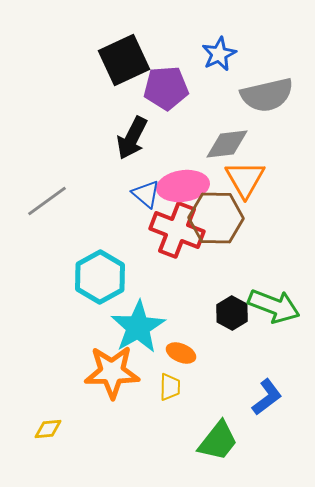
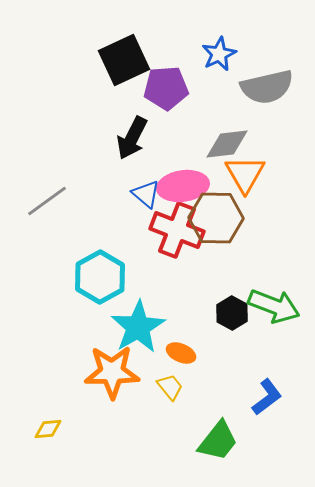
gray semicircle: moved 8 px up
orange triangle: moved 5 px up
yellow trapezoid: rotated 40 degrees counterclockwise
